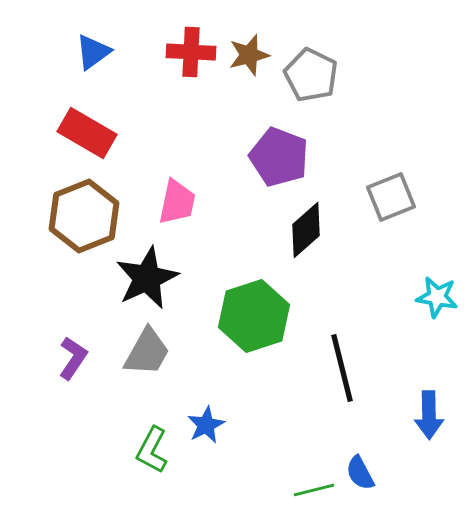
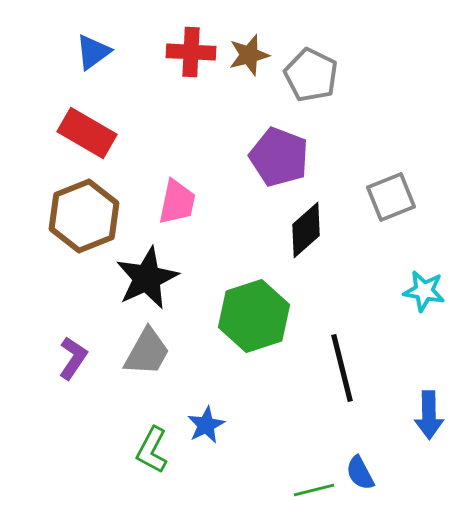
cyan star: moved 13 px left, 6 px up
